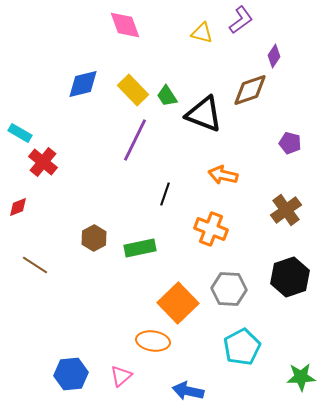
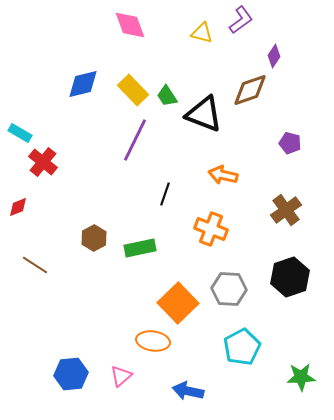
pink diamond: moved 5 px right
